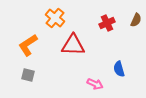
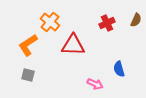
orange cross: moved 5 px left, 4 px down
